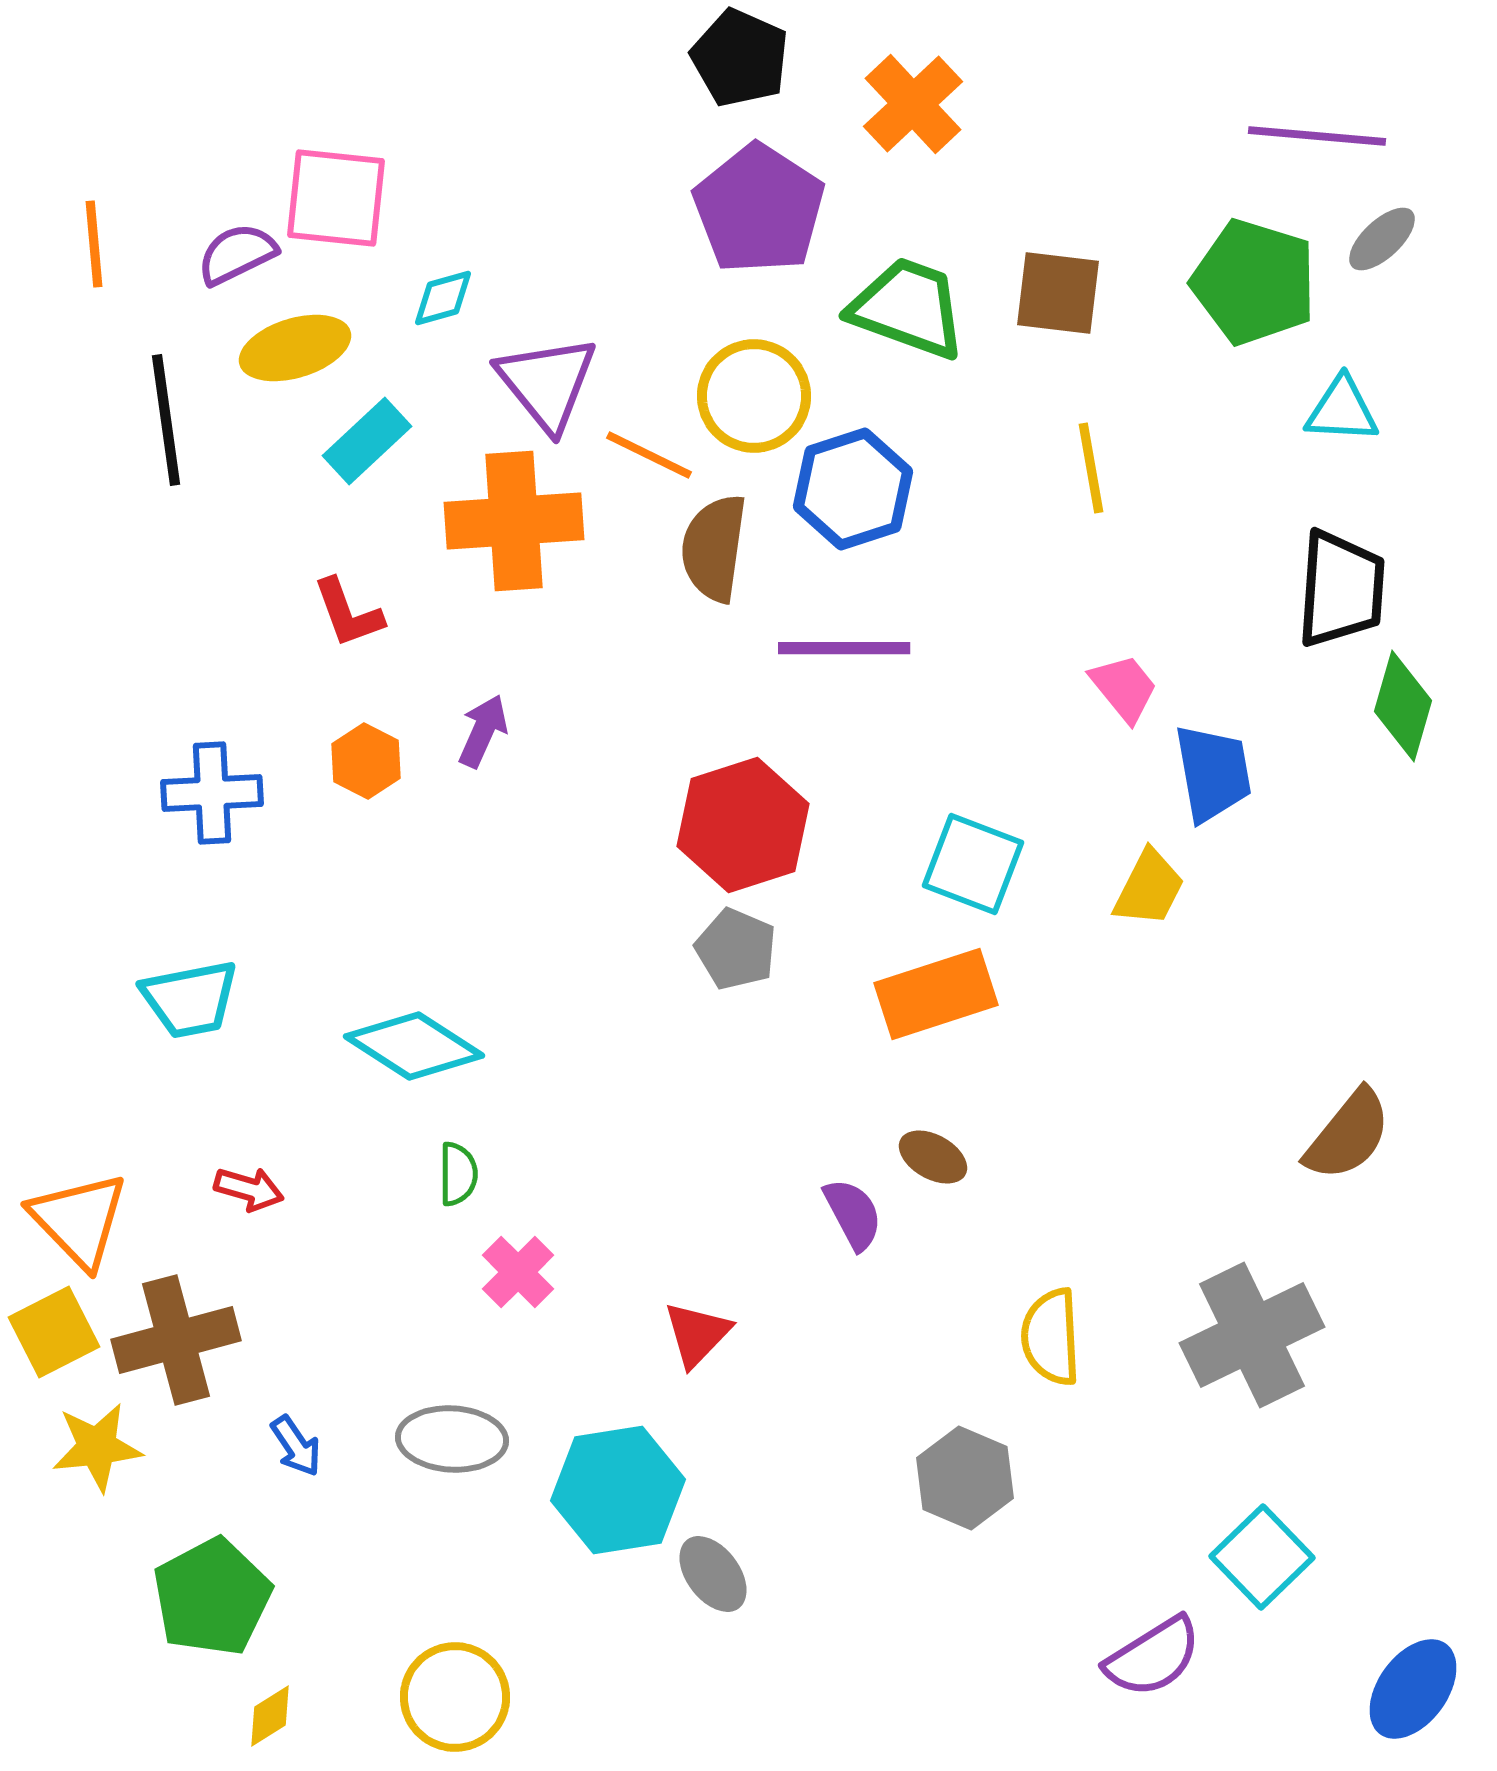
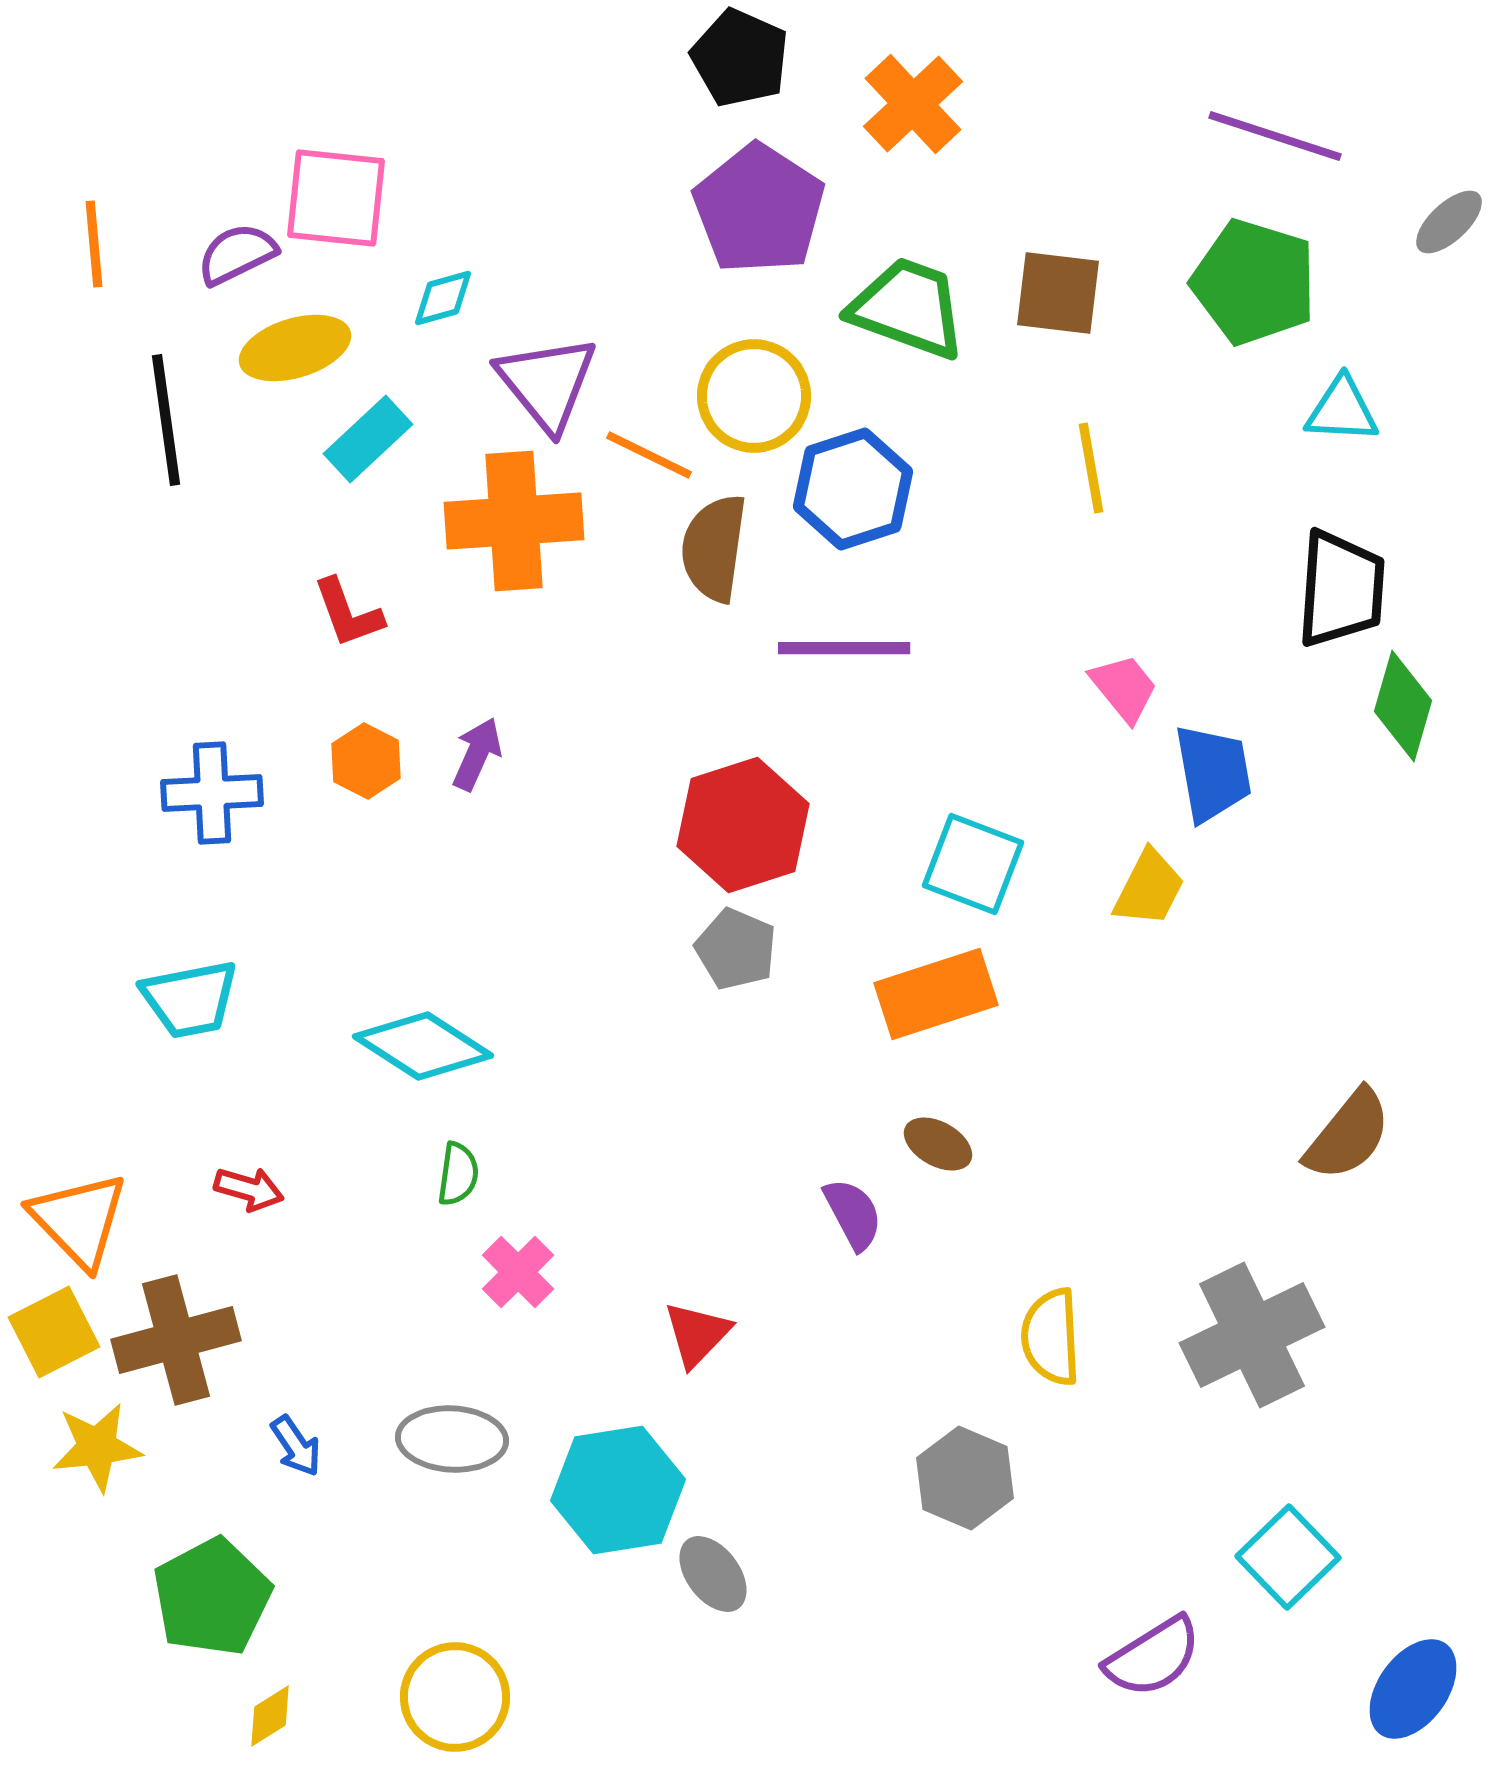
purple line at (1317, 136): moved 42 px left; rotated 13 degrees clockwise
gray ellipse at (1382, 239): moved 67 px right, 17 px up
cyan rectangle at (367, 441): moved 1 px right, 2 px up
purple arrow at (483, 731): moved 6 px left, 23 px down
cyan diamond at (414, 1046): moved 9 px right
brown ellipse at (933, 1157): moved 5 px right, 13 px up
green semicircle at (458, 1174): rotated 8 degrees clockwise
cyan square at (1262, 1557): moved 26 px right
